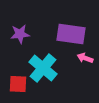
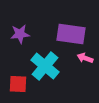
cyan cross: moved 2 px right, 2 px up
